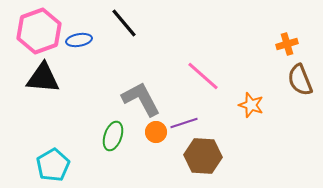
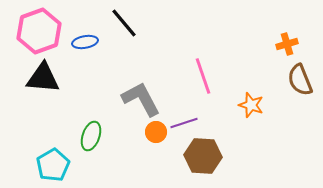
blue ellipse: moved 6 px right, 2 px down
pink line: rotated 30 degrees clockwise
green ellipse: moved 22 px left
